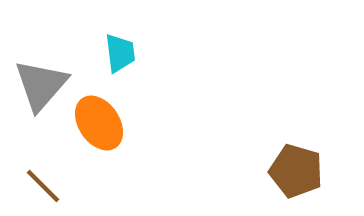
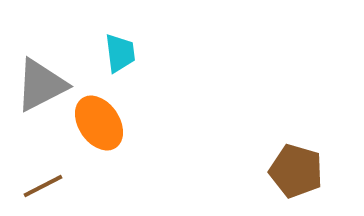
gray triangle: rotated 22 degrees clockwise
brown line: rotated 72 degrees counterclockwise
